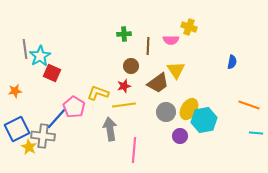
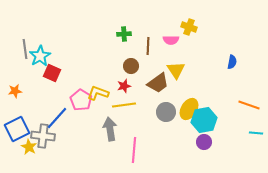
pink pentagon: moved 7 px right, 7 px up
purple circle: moved 24 px right, 6 px down
